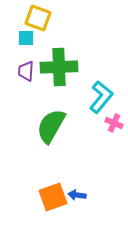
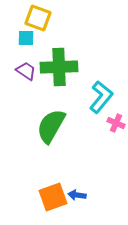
purple trapezoid: rotated 120 degrees clockwise
pink cross: moved 2 px right
